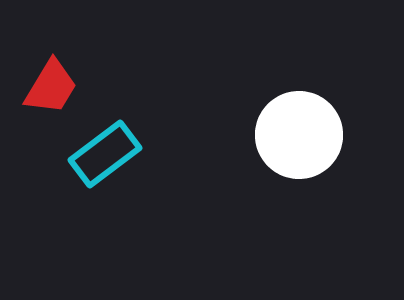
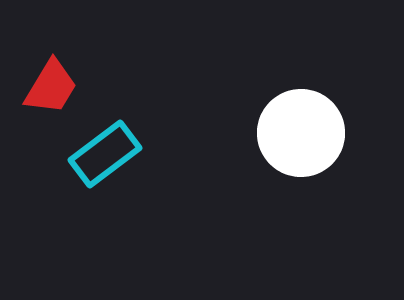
white circle: moved 2 px right, 2 px up
